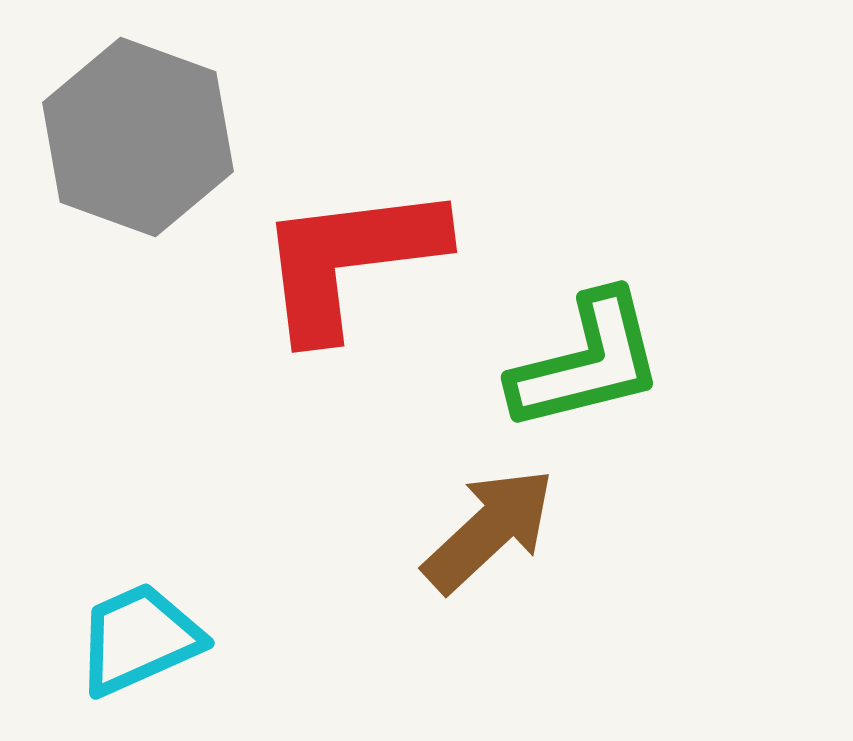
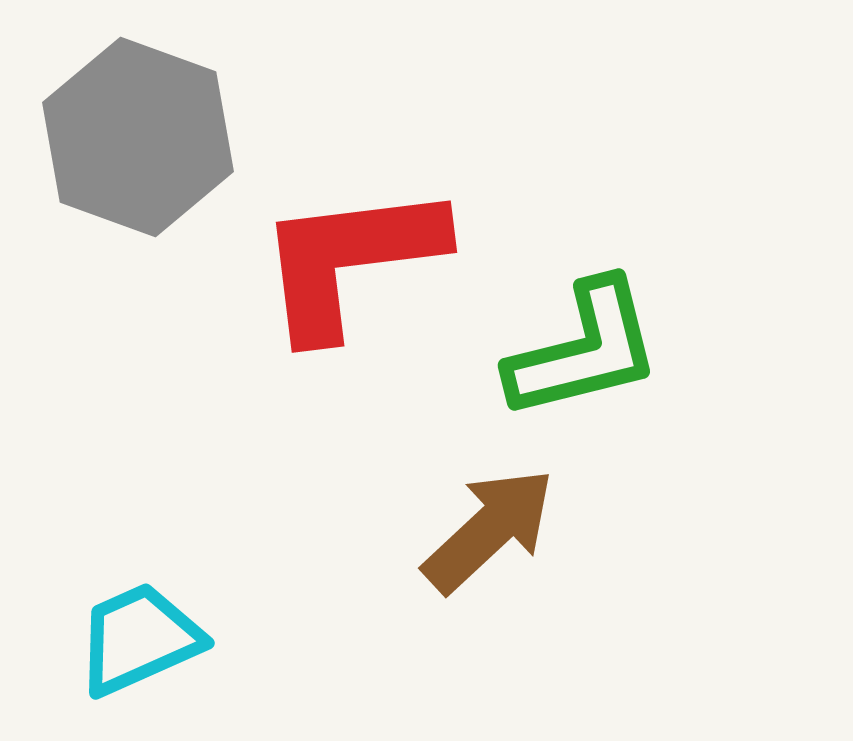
green L-shape: moved 3 px left, 12 px up
